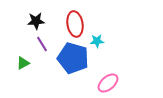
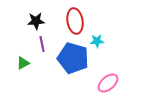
red ellipse: moved 3 px up
purple line: rotated 21 degrees clockwise
